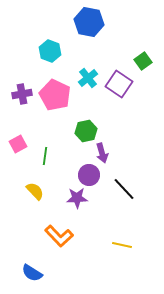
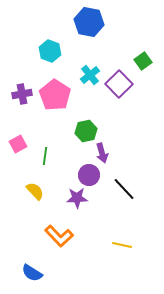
cyan cross: moved 2 px right, 3 px up
purple square: rotated 12 degrees clockwise
pink pentagon: rotated 8 degrees clockwise
